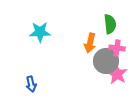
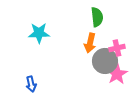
green semicircle: moved 13 px left, 7 px up
cyan star: moved 1 px left, 1 px down
pink cross: rotated 21 degrees counterclockwise
gray circle: moved 1 px left
pink star: rotated 10 degrees clockwise
